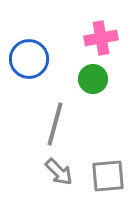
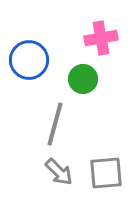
blue circle: moved 1 px down
green circle: moved 10 px left
gray square: moved 2 px left, 3 px up
